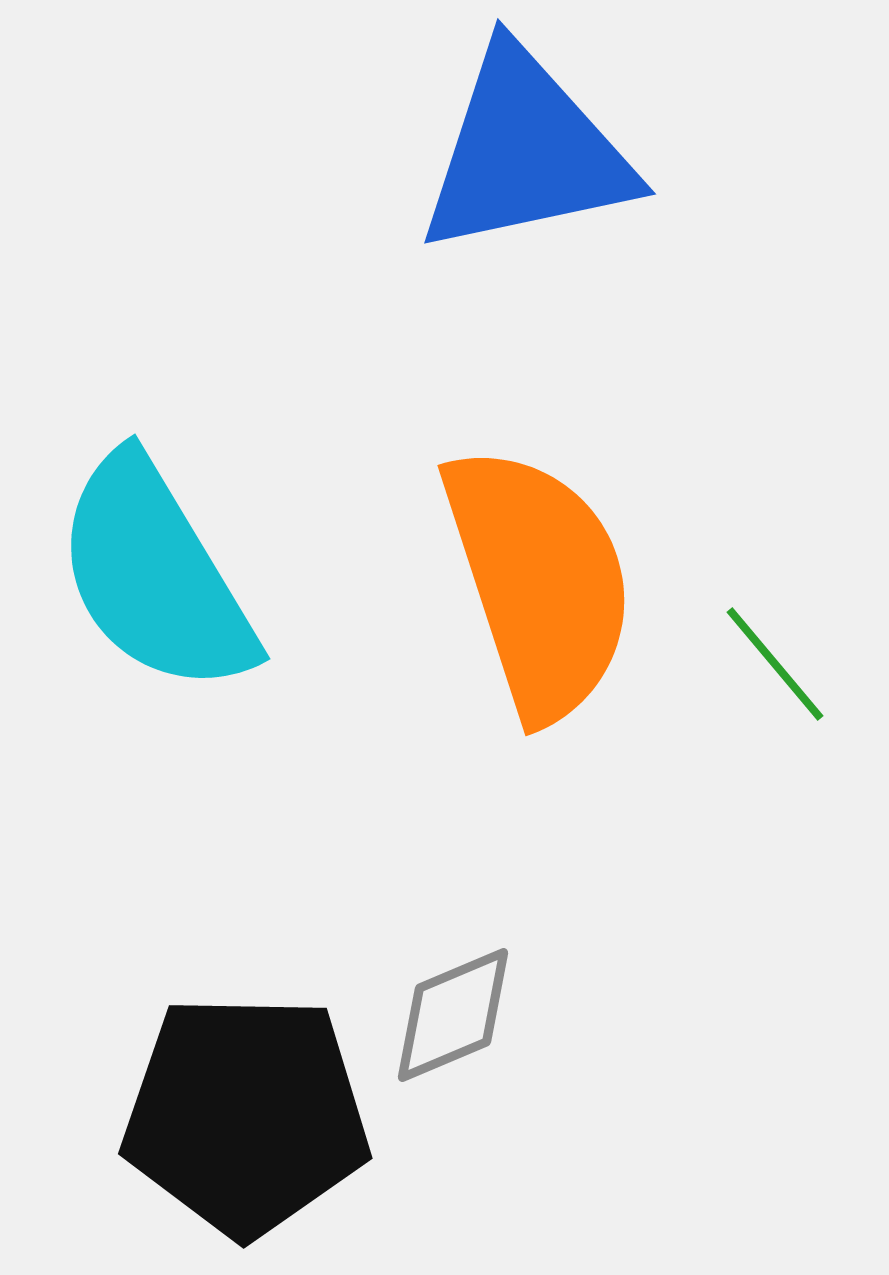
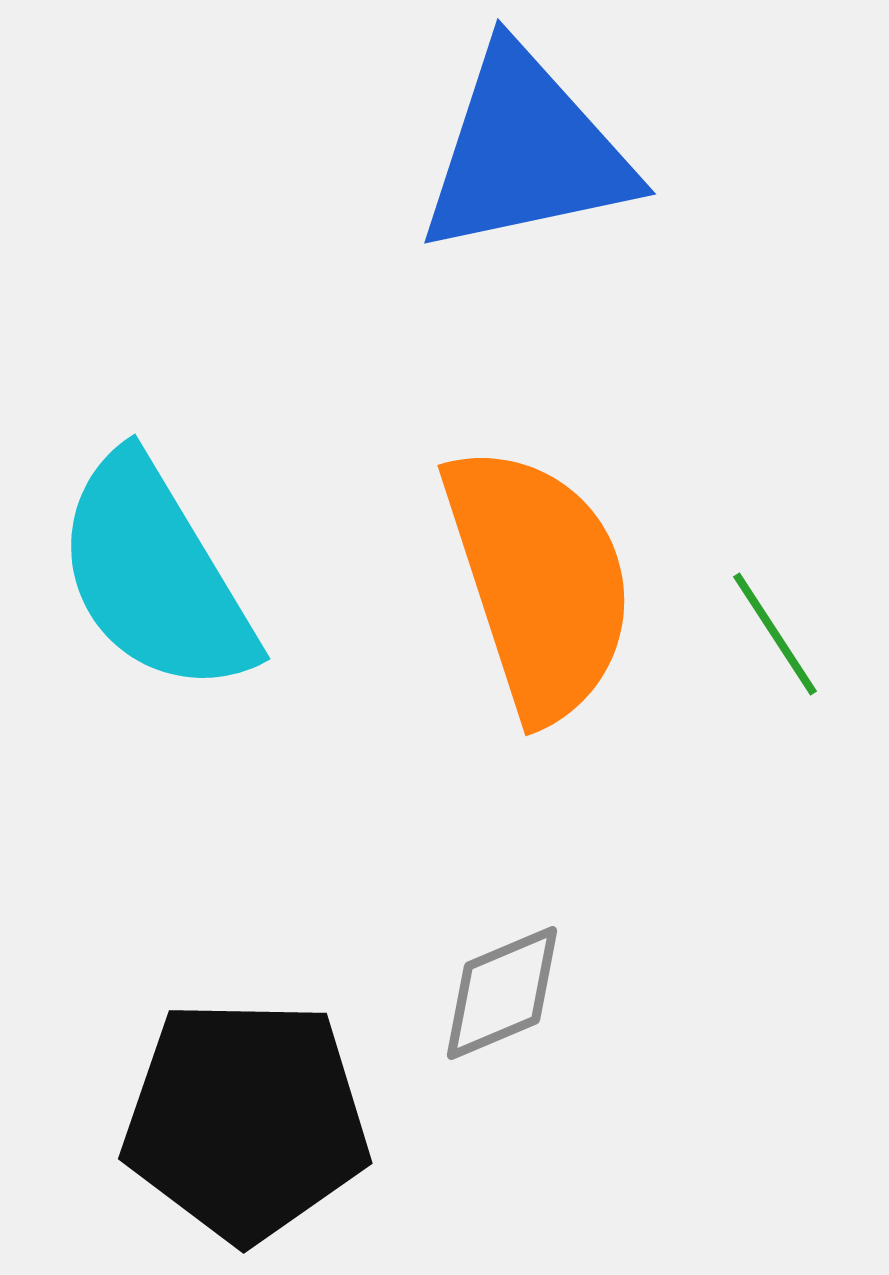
green line: moved 30 px up; rotated 7 degrees clockwise
gray diamond: moved 49 px right, 22 px up
black pentagon: moved 5 px down
